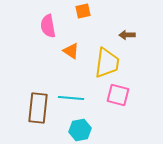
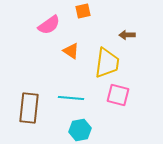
pink semicircle: moved 1 px right, 1 px up; rotated 115 degrees counterclockwise
brown rectangle: moved 9 px left
